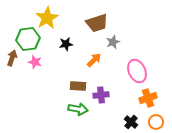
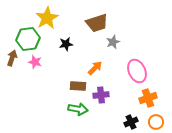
orange arrow: moved 1 px right, 8 px down
black cross: rotated 24 degrees clockwise
